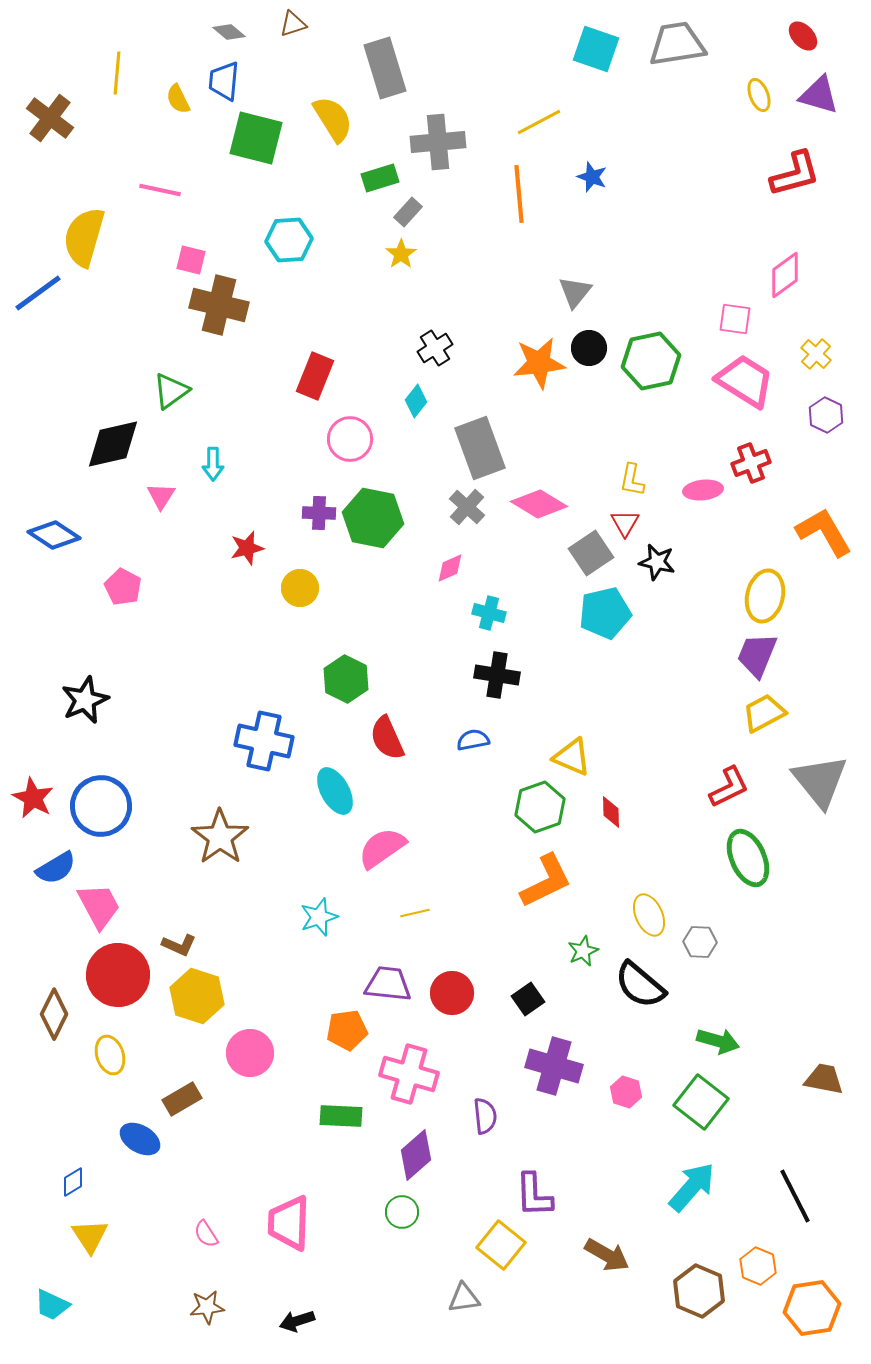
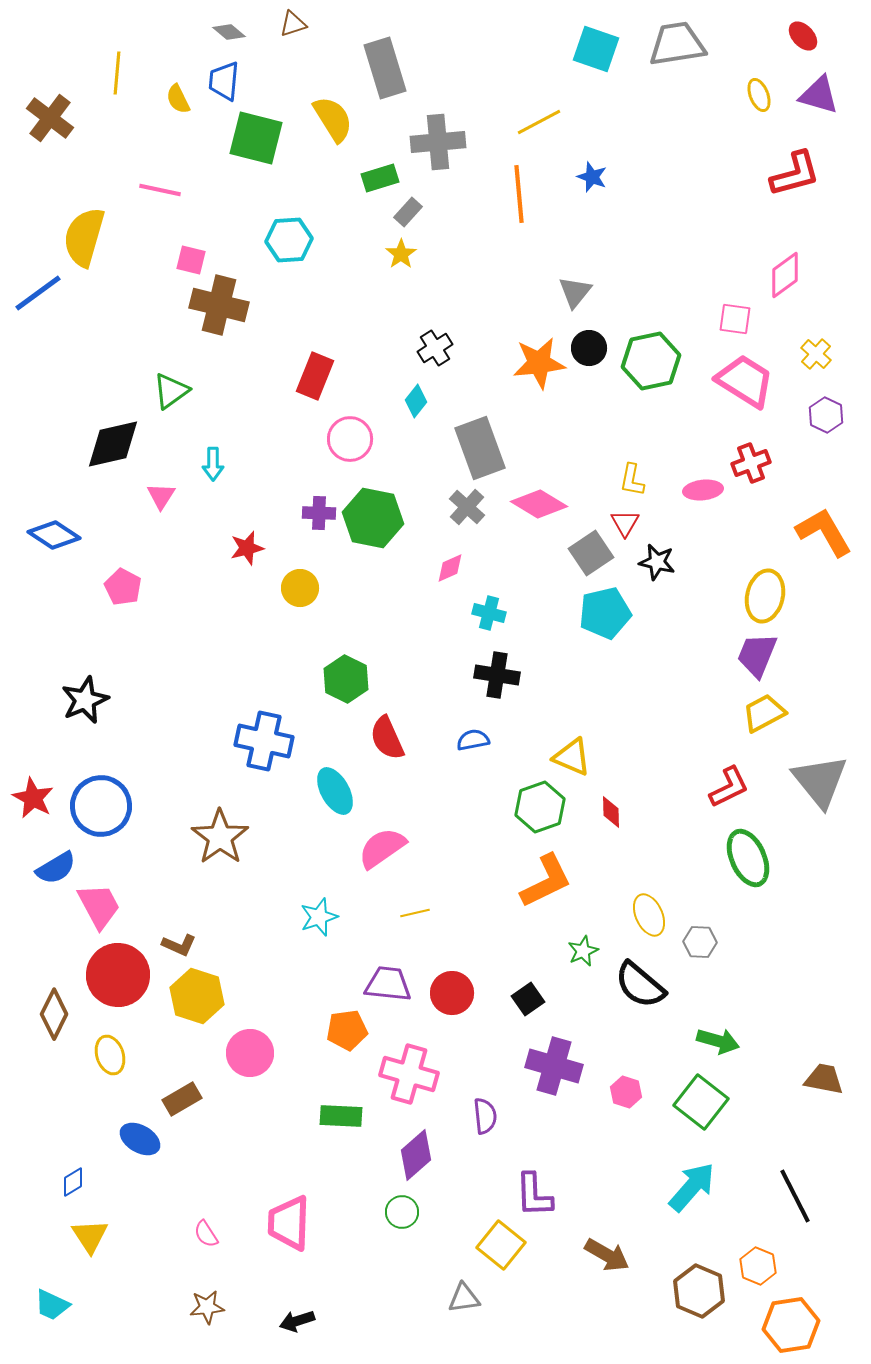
orange hexagon at (812, 1308): moved 21 px left, 17 px down
